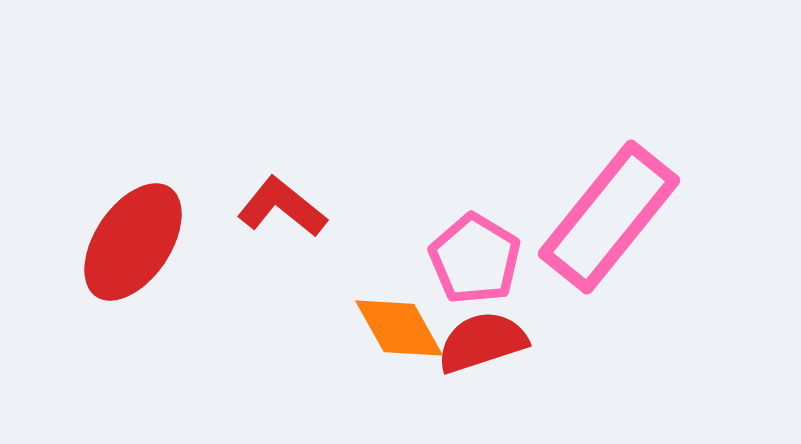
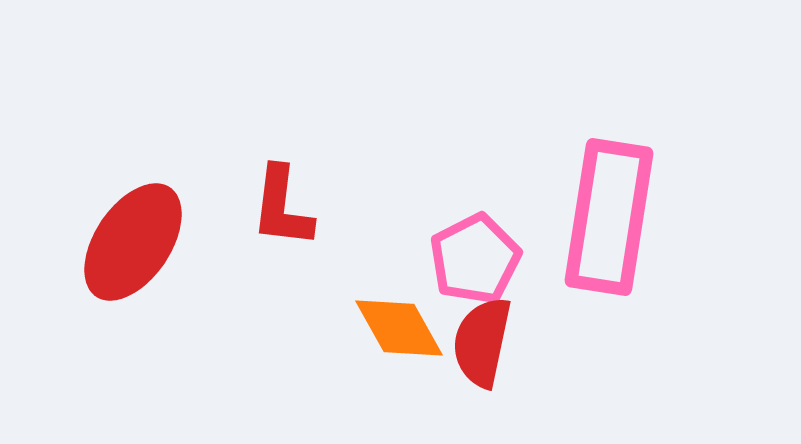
red L-shape: rotated 122 degrees counterclockwise
pink rectangle: rotated 30 degrees counterclockwise
pink pentagon: rotated 14 degrees clockwise
red semicircle: rotated 60 degrees counterclockwise
